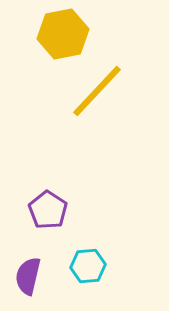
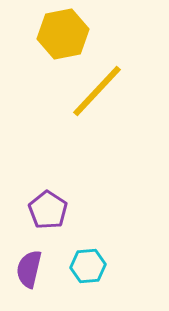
purple semicircle: moved 1 px right, 7 px up
